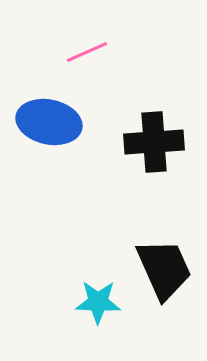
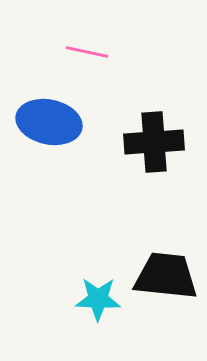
pink line: rotated 36 degrees clockwise
black trapezoid: moved 2 px right, 7 px down; rotated 60 degrees counterclockwise
cyan star: moved 3 px up
